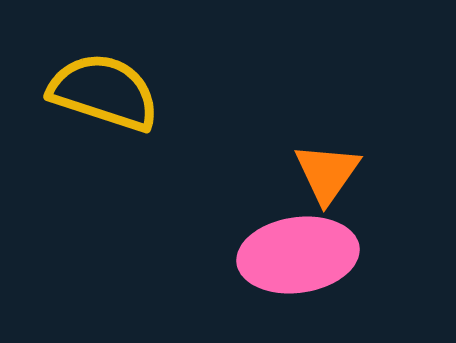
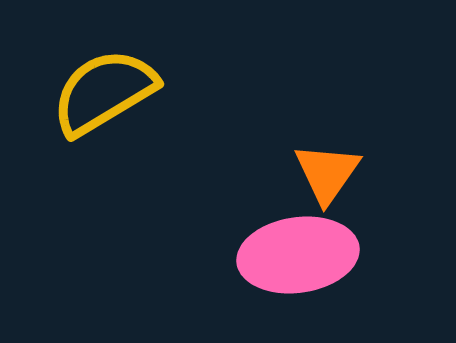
yellow semicircle: rotated 49 degrees counterclockwise
